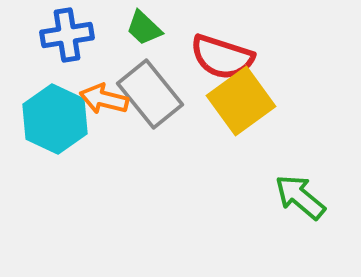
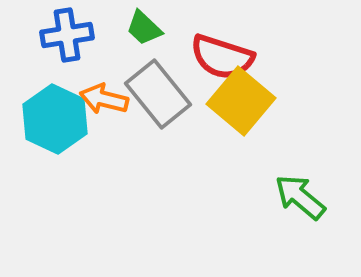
gray rectangle: moved 8 px right
yellow square: rotated 14 degrees counterclockwise
